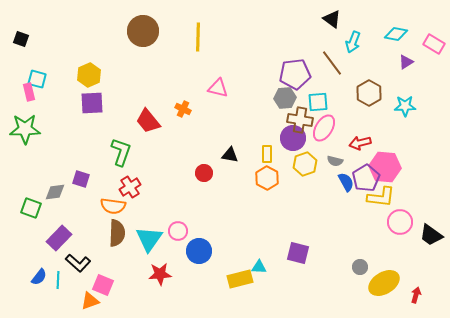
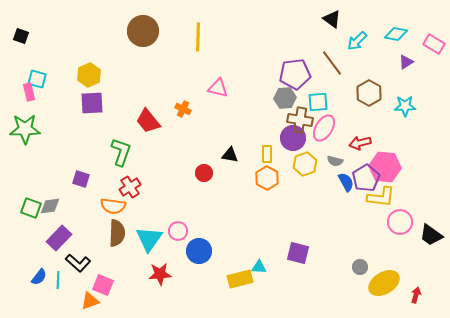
black square at (21, 39): moved 3 px up
cyan arrow at (353, 42): moved 4 px right, 1 px up; rotated 25 degrees clockwise
gray diamond at (55, 192): moved 5 px left, 14 px down
